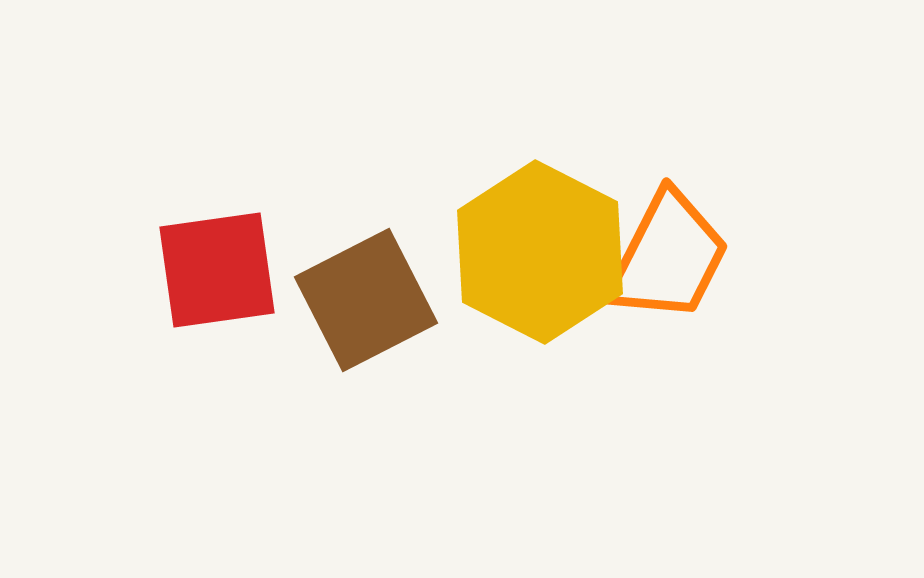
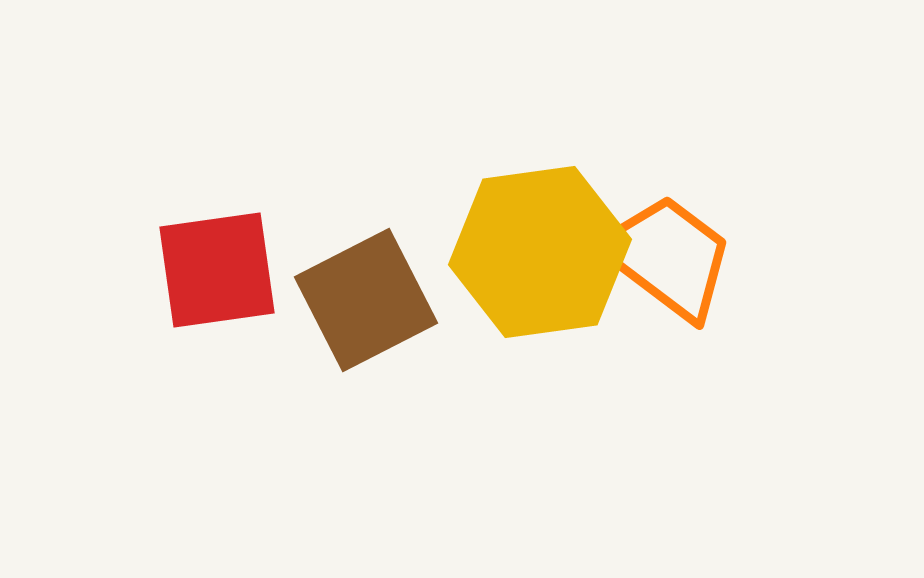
yellow hexagon: rotated 25 degrees clockwise
orange trapezoid: rotated 80 degrees counterclockwise
